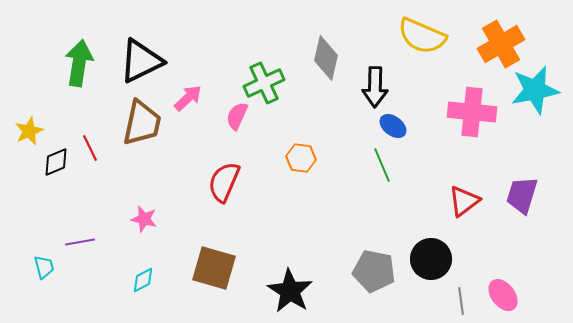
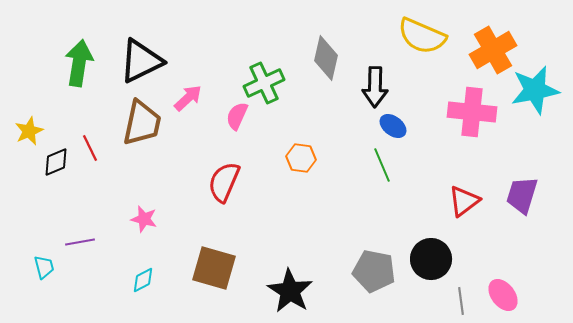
orange cross: moved 8 px left, 6 px down
